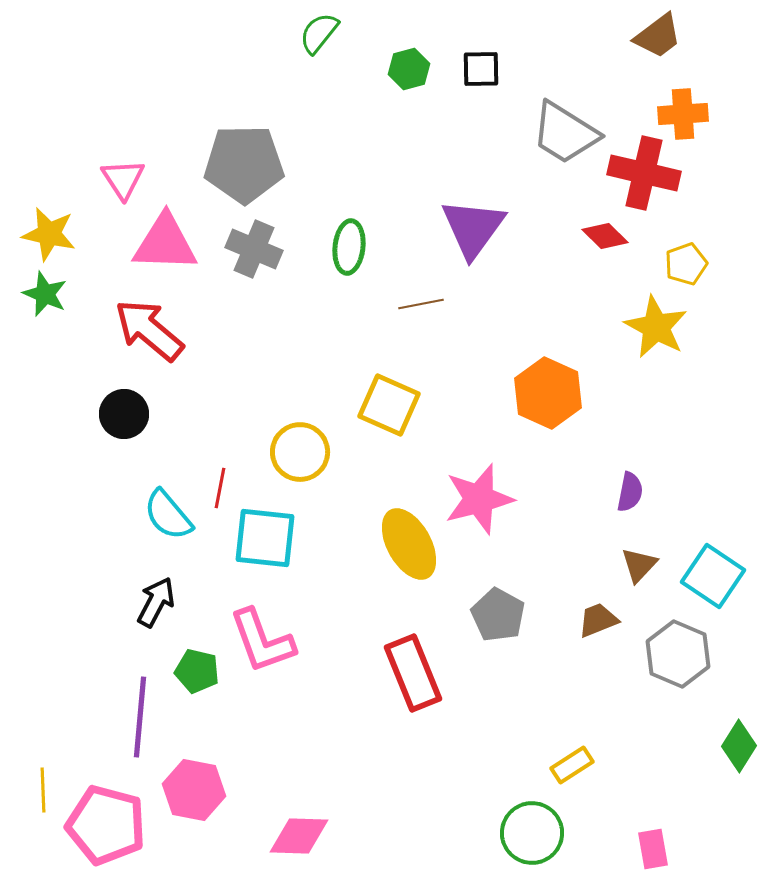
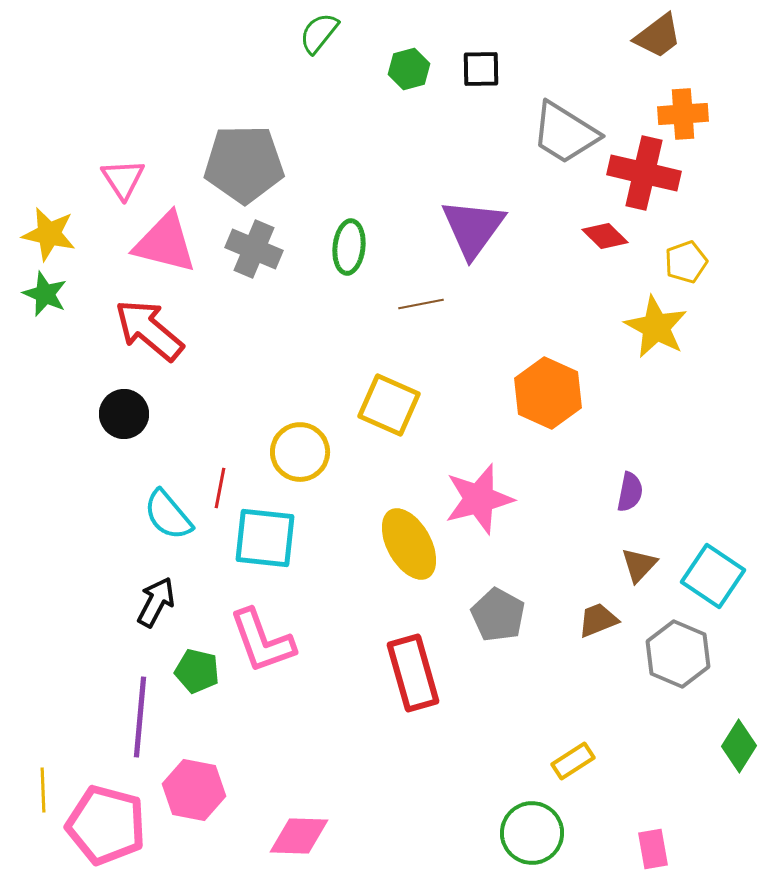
pink triangle at (165, 243): rotated 12 degrees clockwise
yellow pentagon at (686, 264): moved 2 px up
red rectangle at (413, 673): rotated 6 degrees clockwise
yellow rectangle at (572, 765): moved 1 px right, 4 px up
